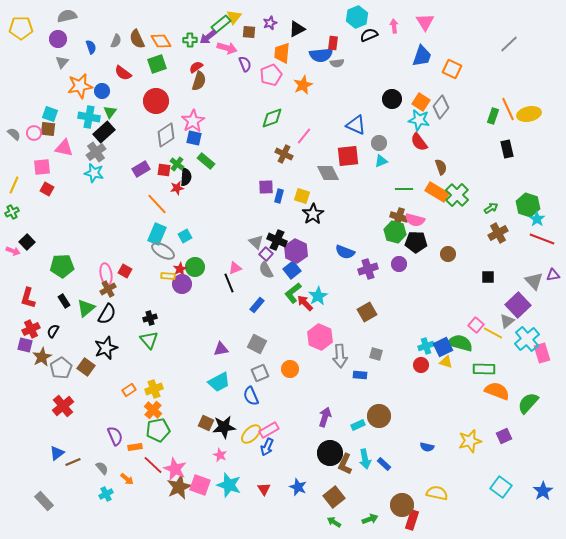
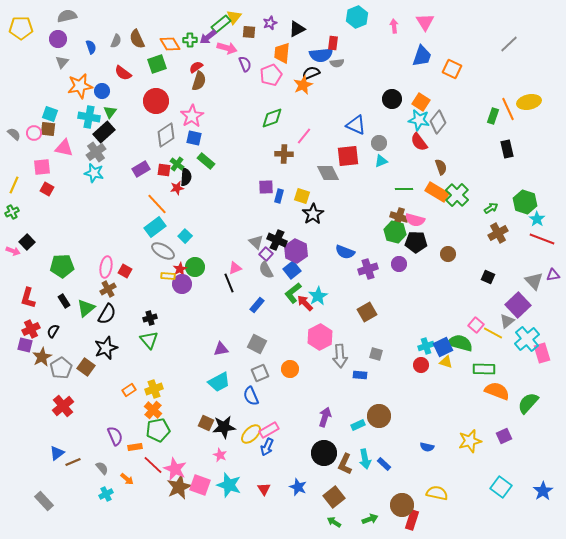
black semicircle at (369, 35): moved 58 px left, 38 px down
orange diamond at (161, 41): moved 9 px right, 3 px down
gray diamond at (441, 107): moved 3 px left, 15 px down
yellow ellipse at (529, 114): moved 12 px up
pink star at (193, 121): moved 1 px left, 5 px up
brown cross at (284, 154): rotated 24 degrees counterclockwise
green hexagon at (528, 205): moved 3 px left, 3 px up
cyan rectangle at (157, 234): moved 2 px left, 7 px up; rotated 30 degrees clockwise
cyan square at (185, 236): rotated 16 degrees counterclockwise
pink ellipse at (106, 274): moved 7 px up; rotated 20 degrees clockwise
black square at (488, 277): rotated 24 degrees clockwise
pink hexagon at (320, 337): rotated 10 degrees clockwise
black circle at (330, 453): moved 6 px left
